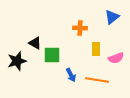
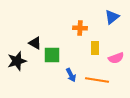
yellow rectangle: moved 1 px left, 1 px up
